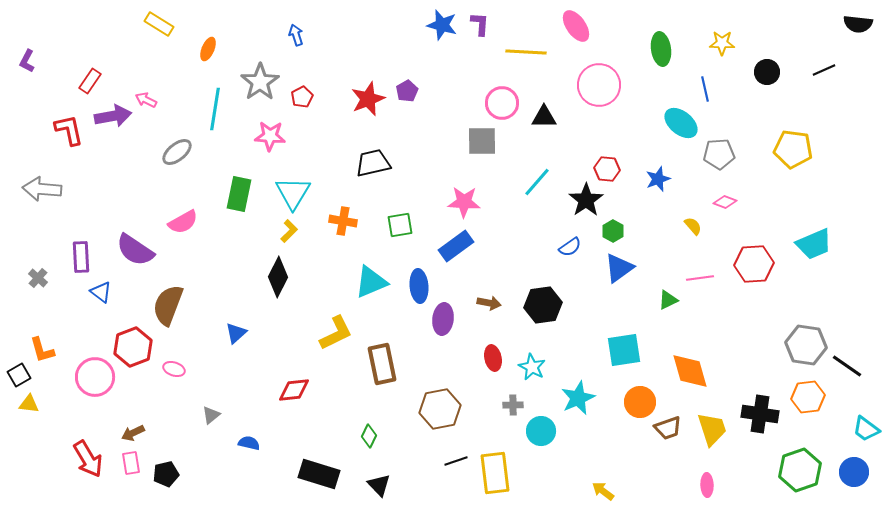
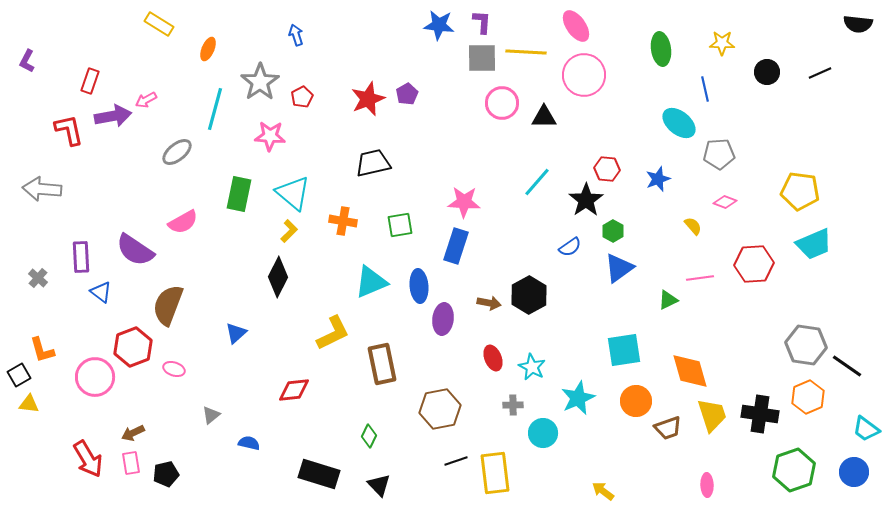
purple L-shape at (480, 24): moved 2 px right, 2 px up
blue star at (442, 25): moved 3 px left; rotated 8 degrees counterclockwise
black line at (824, 70): moved 4 px left, 3 px down
red rectangle at (90, 81): rotated 15 degrees counterclockwise
pink circle at (599, 85): moved 15 px left, 10 px up
purple pentagon at (407, 91): moved 3 px down
pink arrow at (146, 100): rotated 55 degrees counterclockwise
cyan line at (215, 109): rotated 6 degrees clockwise
cyan ellipse at (681, 123): moved 2 px left
gray square at (482, 141): moved 83 px up
yellow pentagon at (793, 149): moved 7 px right, 42 px down
cyan triangle at (293, 193): rotated 21 degrees counterclockwise
blue rectangle at (456, 246): rotated 36 degrees counterclockwise
black hexagon at (543, 305): moved 14 px left, 10 px up; rotated 21 degrees counterclockwise
yellow L-shape at (336, 333): moved 3 px left
red ellipse at (493, 358): rotated 10 degrees counterclockwise
orange hexagon at (808, 397): rotated 16 degrees counterclockwise
orange circle at (640, 402): moved 4 px left, 1 px up
yellow trapezoid at (712, 429): moved 14 px up
cyan circle at (541, 431): moved 2 px right, 2 px down
green hexagon at (800, 470): moved 6 px left
